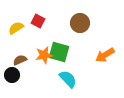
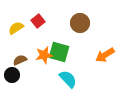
red square: rotated 24 degrees clockwise
